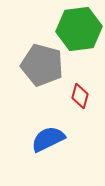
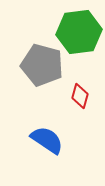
green hexagon: moved 3 px down
blue semicircle: moved 1 px left, 1 px down; rotated 60 degrees clockwise
